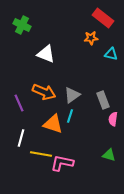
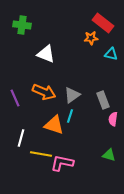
red rectangle: moved 5 px down
green cross: rotated 18 degrees counterclockwise
purple line: moved 4 px left, 5 px up
orange triangle: moved 1 px right, 1 px down
